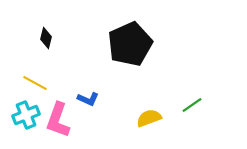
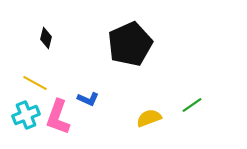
pink L-shape: moved 3 px up
